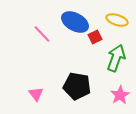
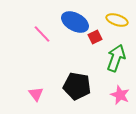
pink star: rotated 18 degrees counterclockwise
